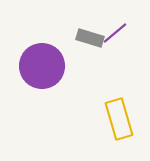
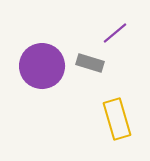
gray rectangle: moved 25 px down
yellow rectangle: moved 2 px left
